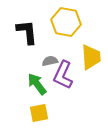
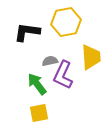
yellow hexagon: rotated 20 degrees counterclockwise
black L-shape: rotated 76 degrees counterclockwise
